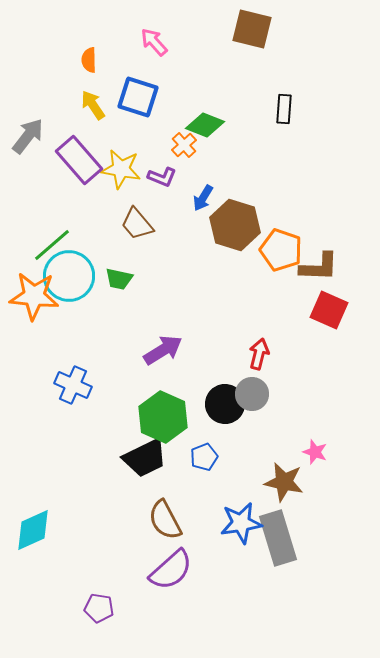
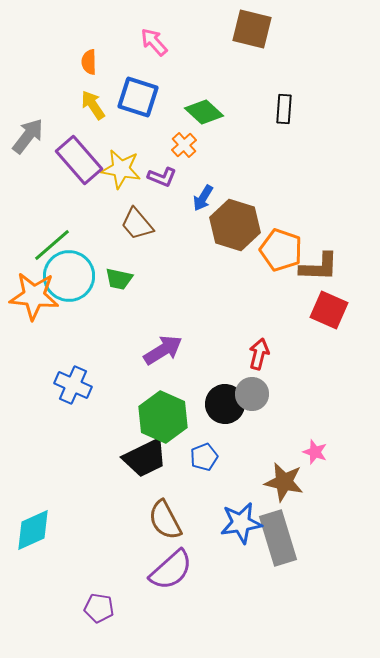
orange semicircle: moved 2 px down
green diamond: moved 1 px left, 13 px up; rotated 21 degrees clockwise
